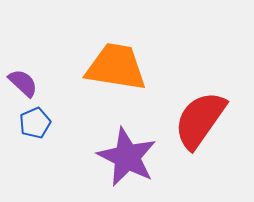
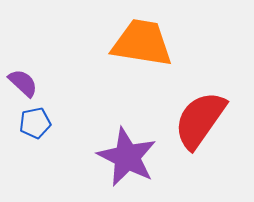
orange trapezoid: moved 26 px right, 24 px up
blue pentagon: rotated 12 degrees clockwise
